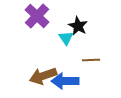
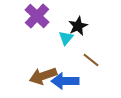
black star: rotated 18 degrees clockwise
cyan triangle: rotated 14 degrees clockwise
brown line: rotated 42 degrees clockwise
